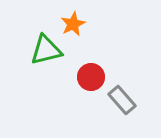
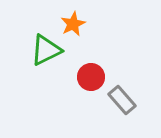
green triangle: rotated 12 degrees counterclockwise
